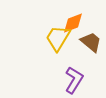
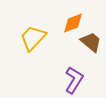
yellow trapezoid: moved 25 px left; rotated 12 degrees clockwise
